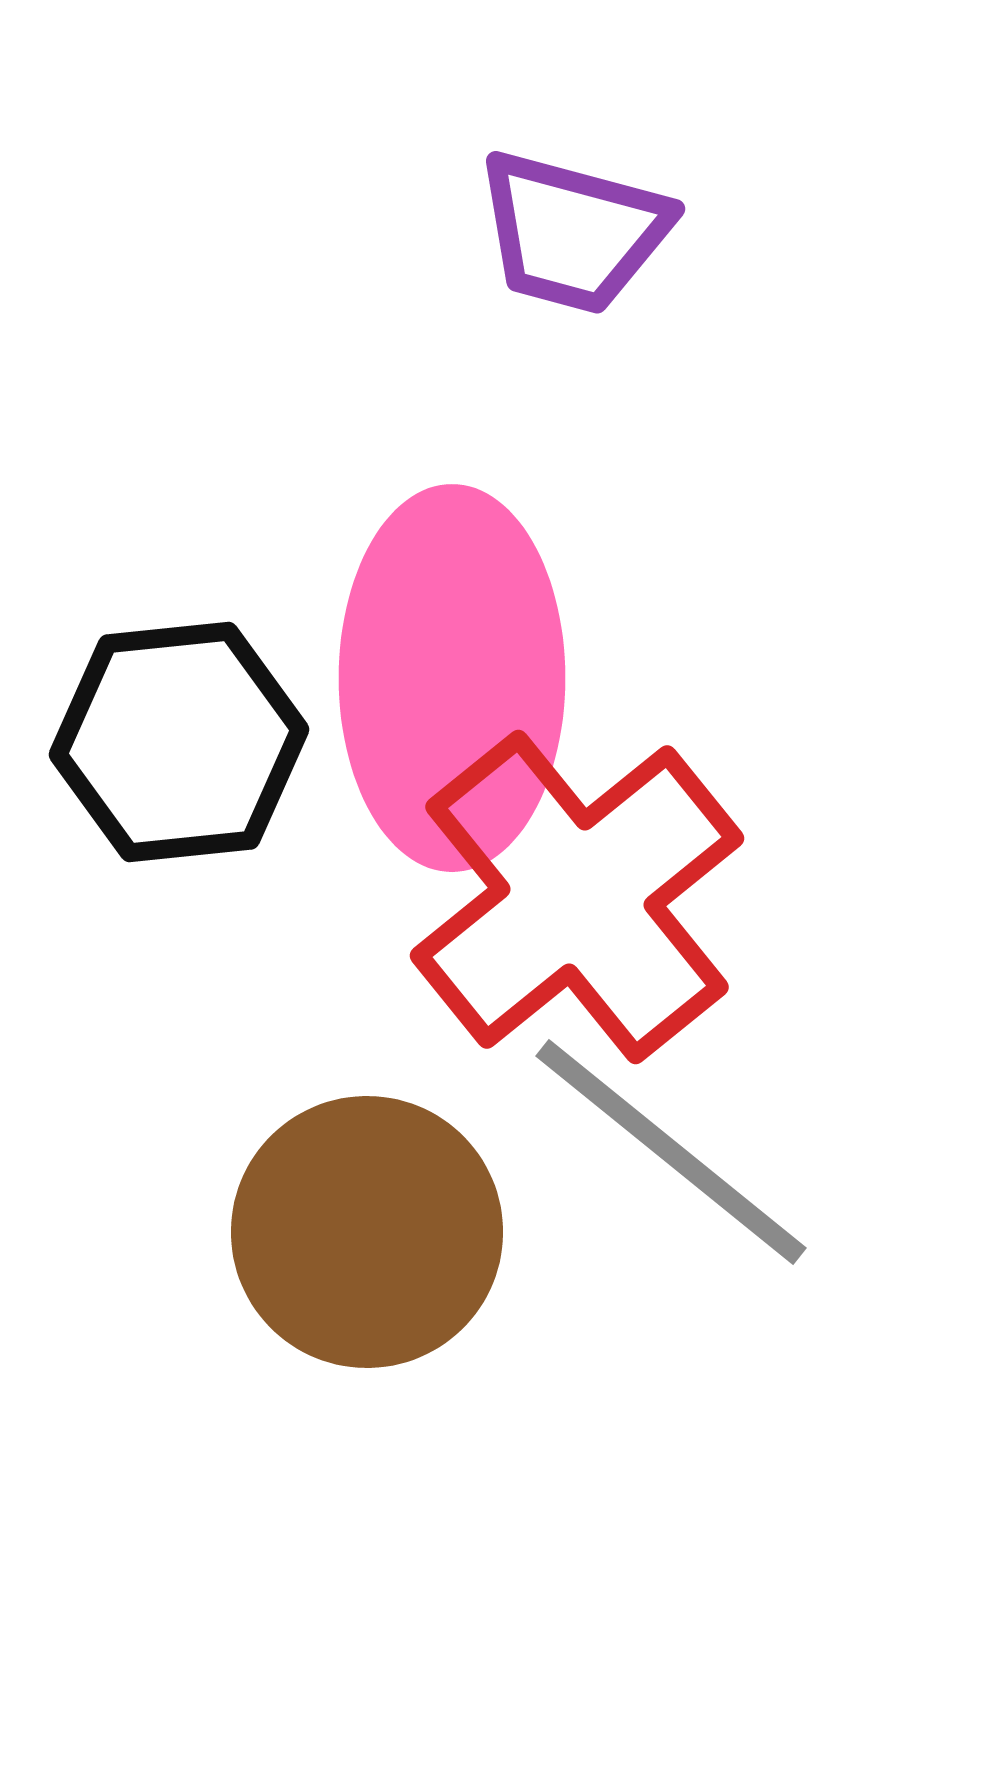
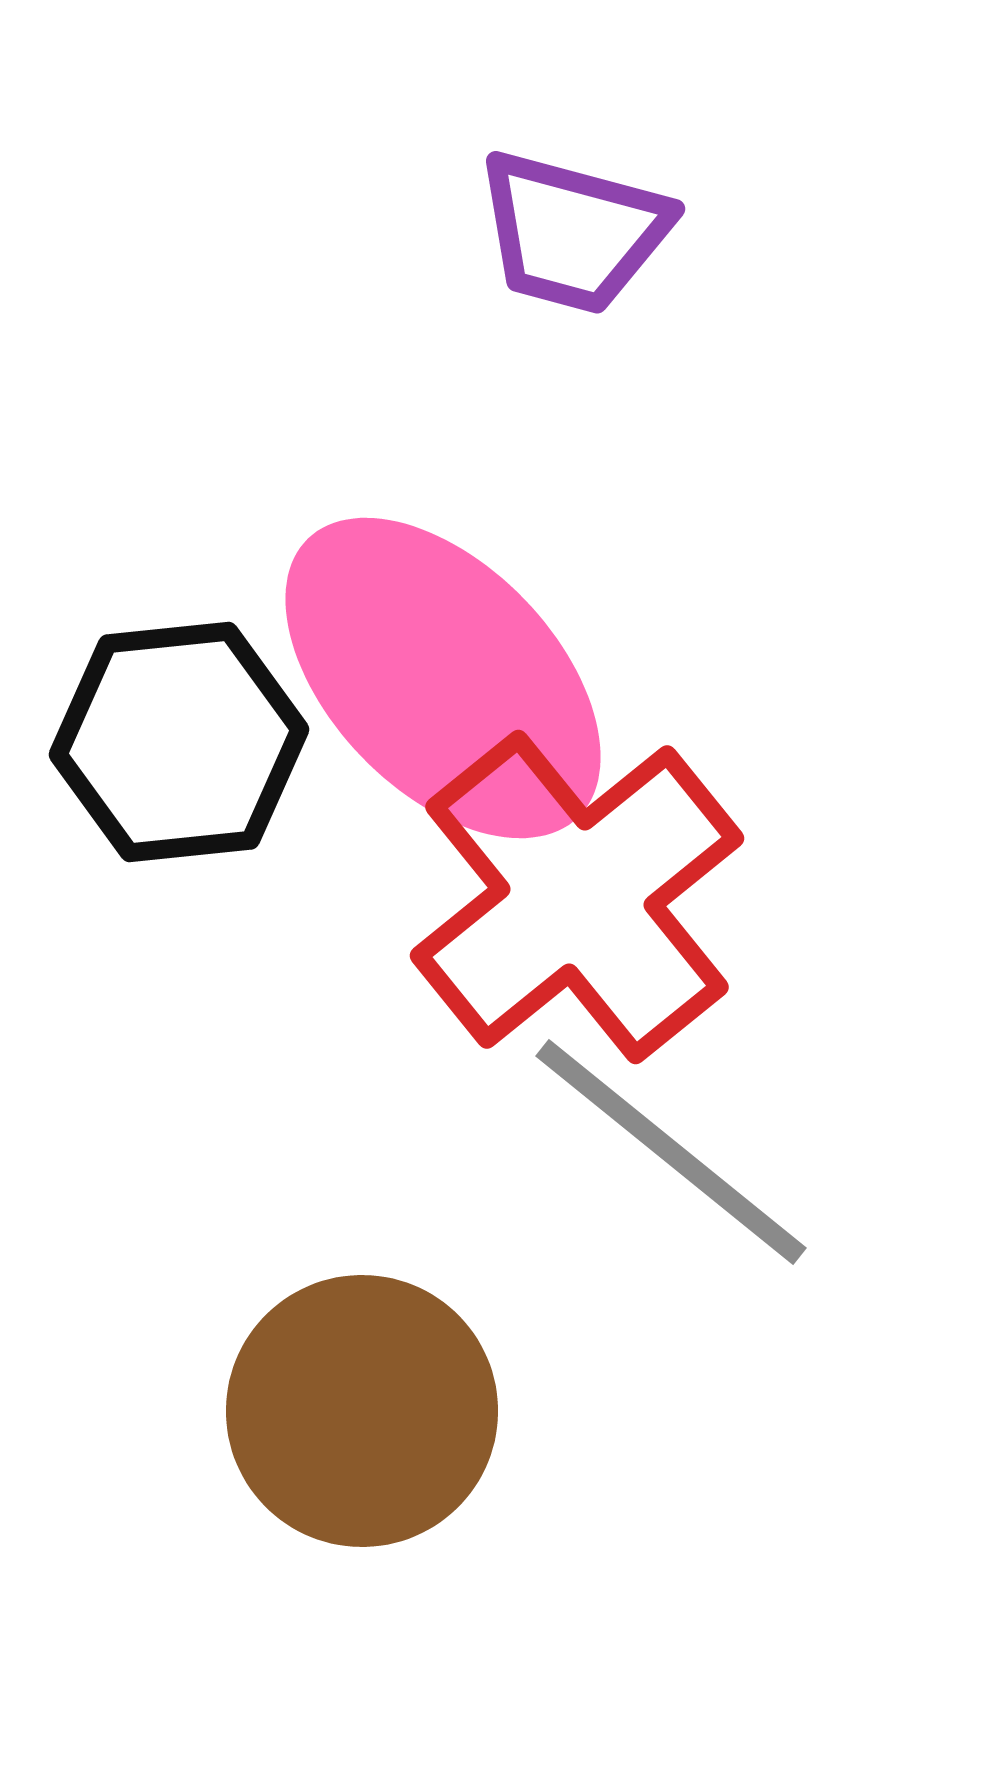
pink ellipse: moved 9 px left; rotated 44 degrees counterclockwise
brown circle: moved 5 px left, 179 px down
